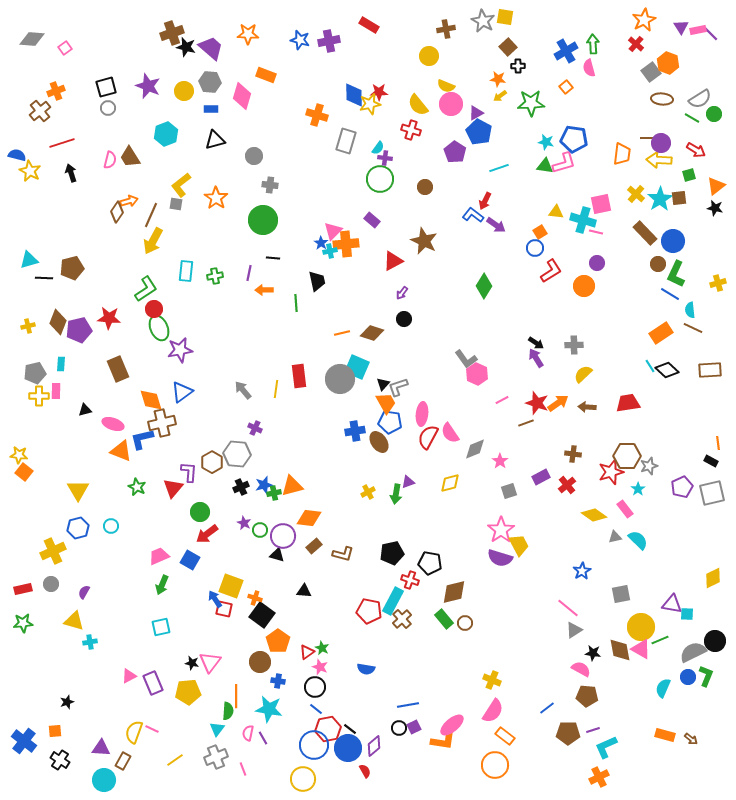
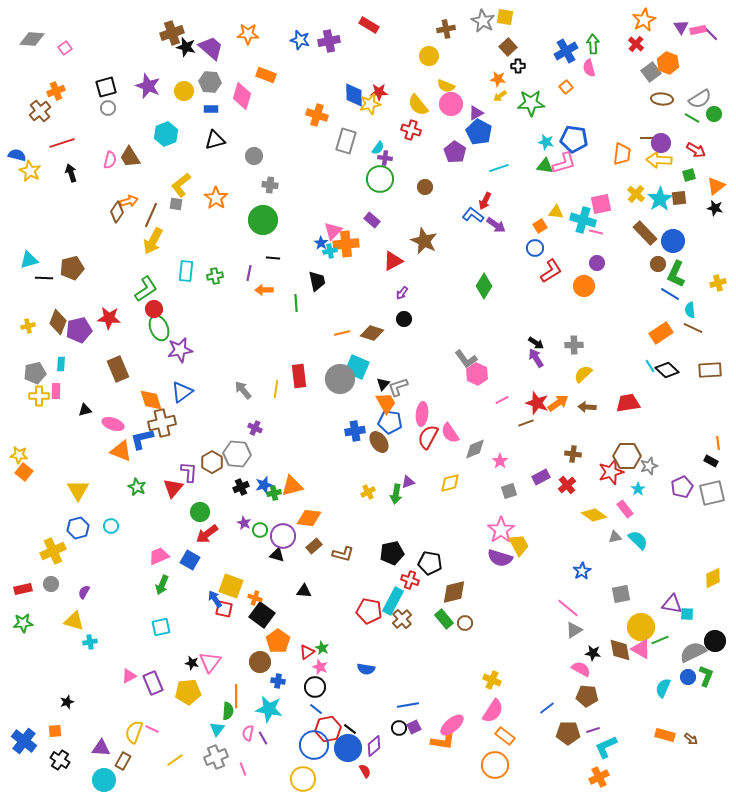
orange square at (540, 232): moved 6 px up
